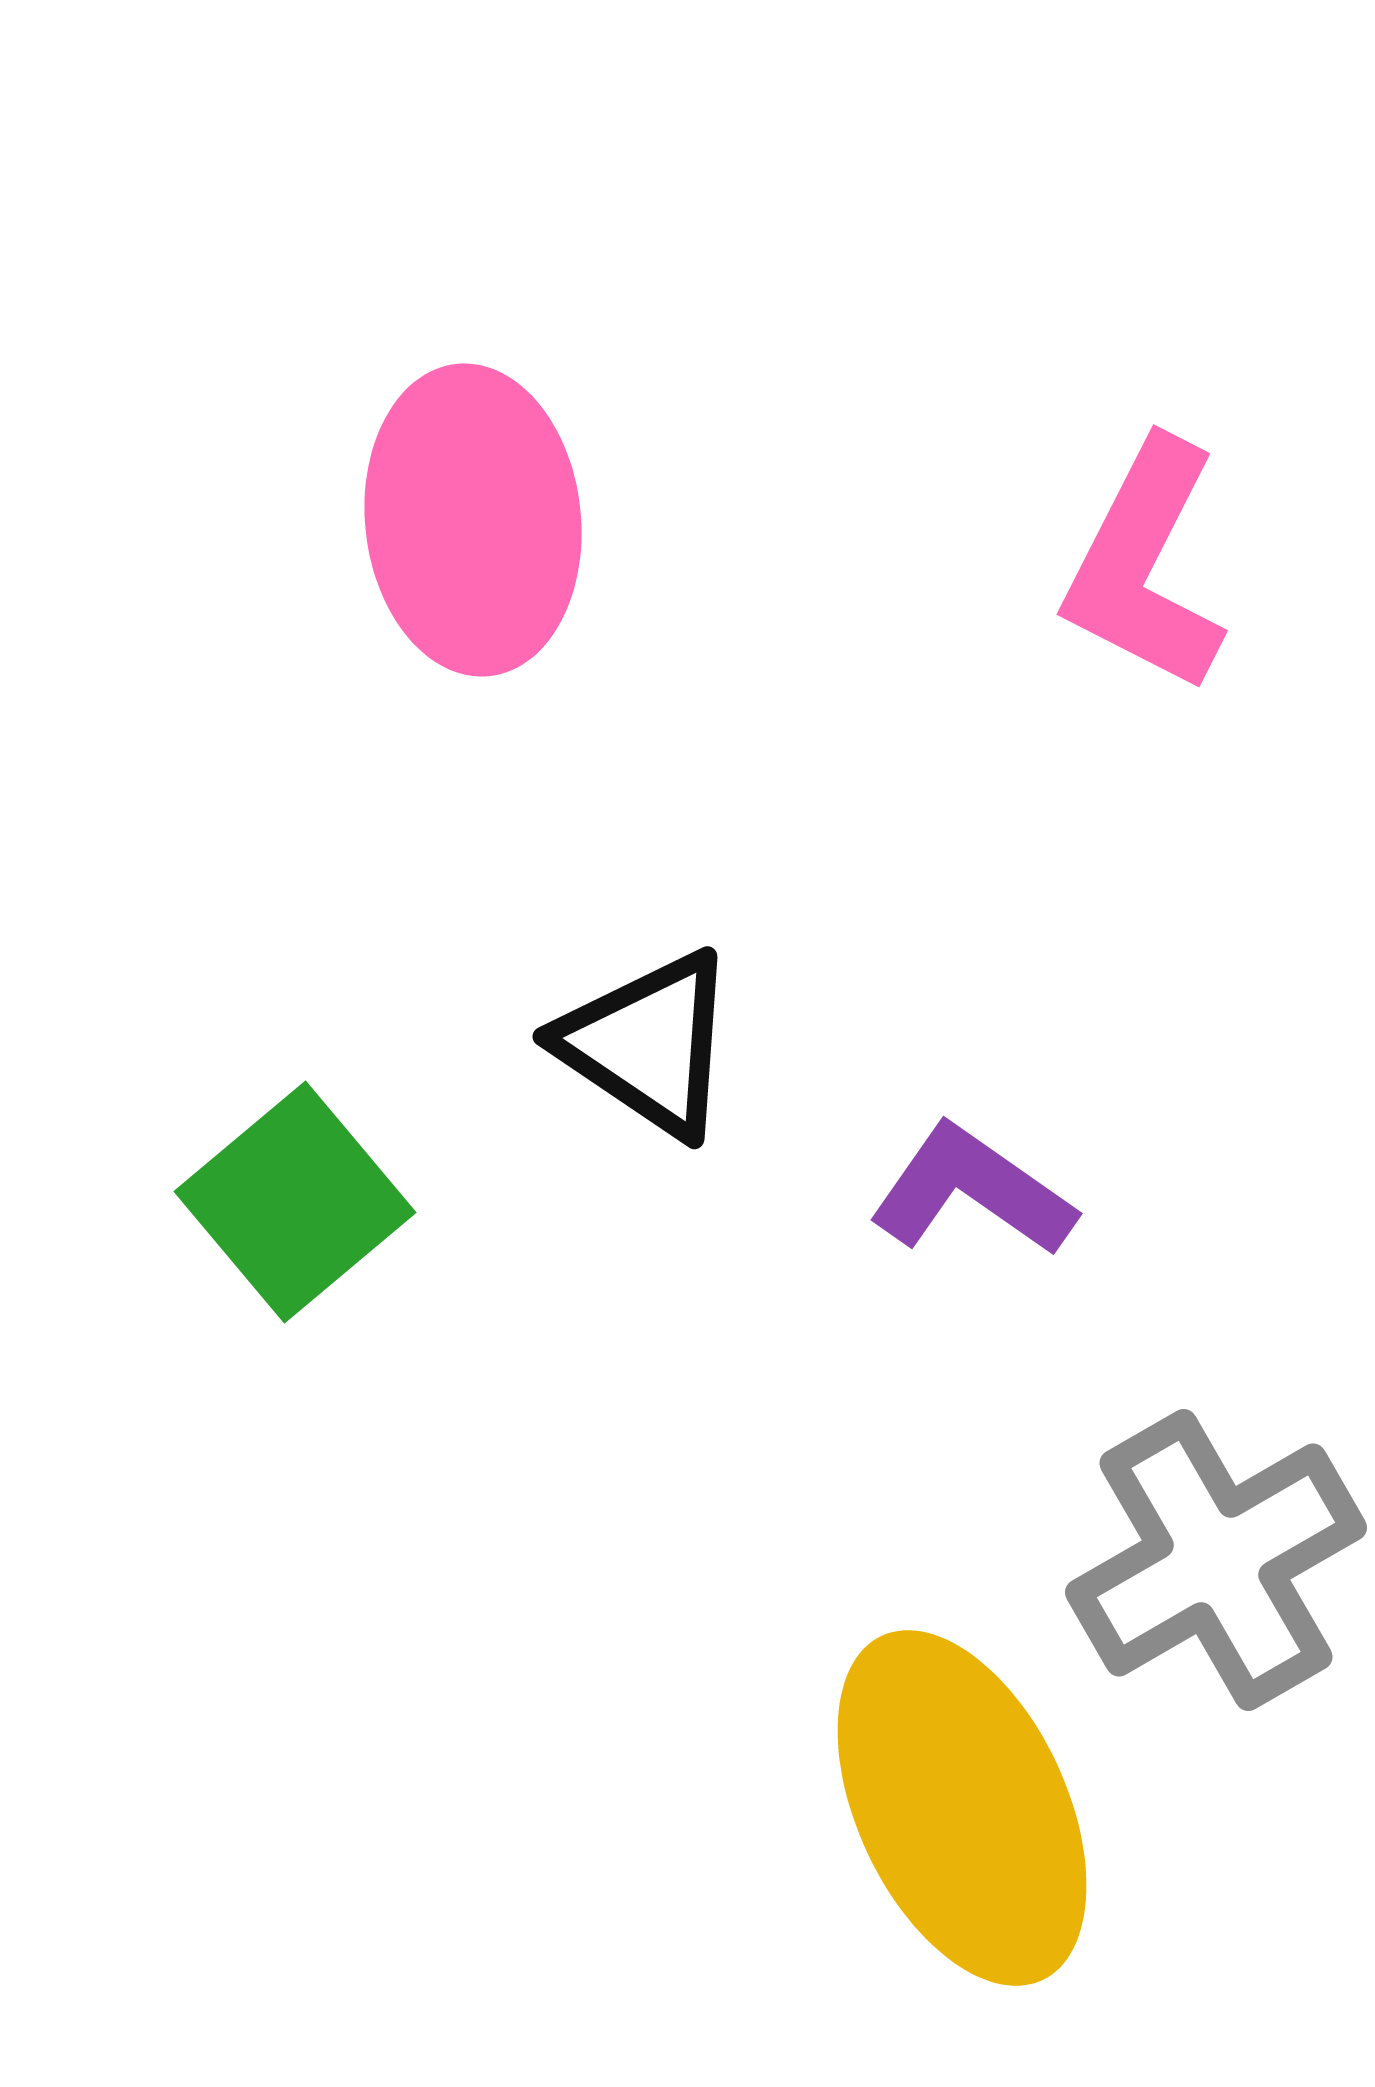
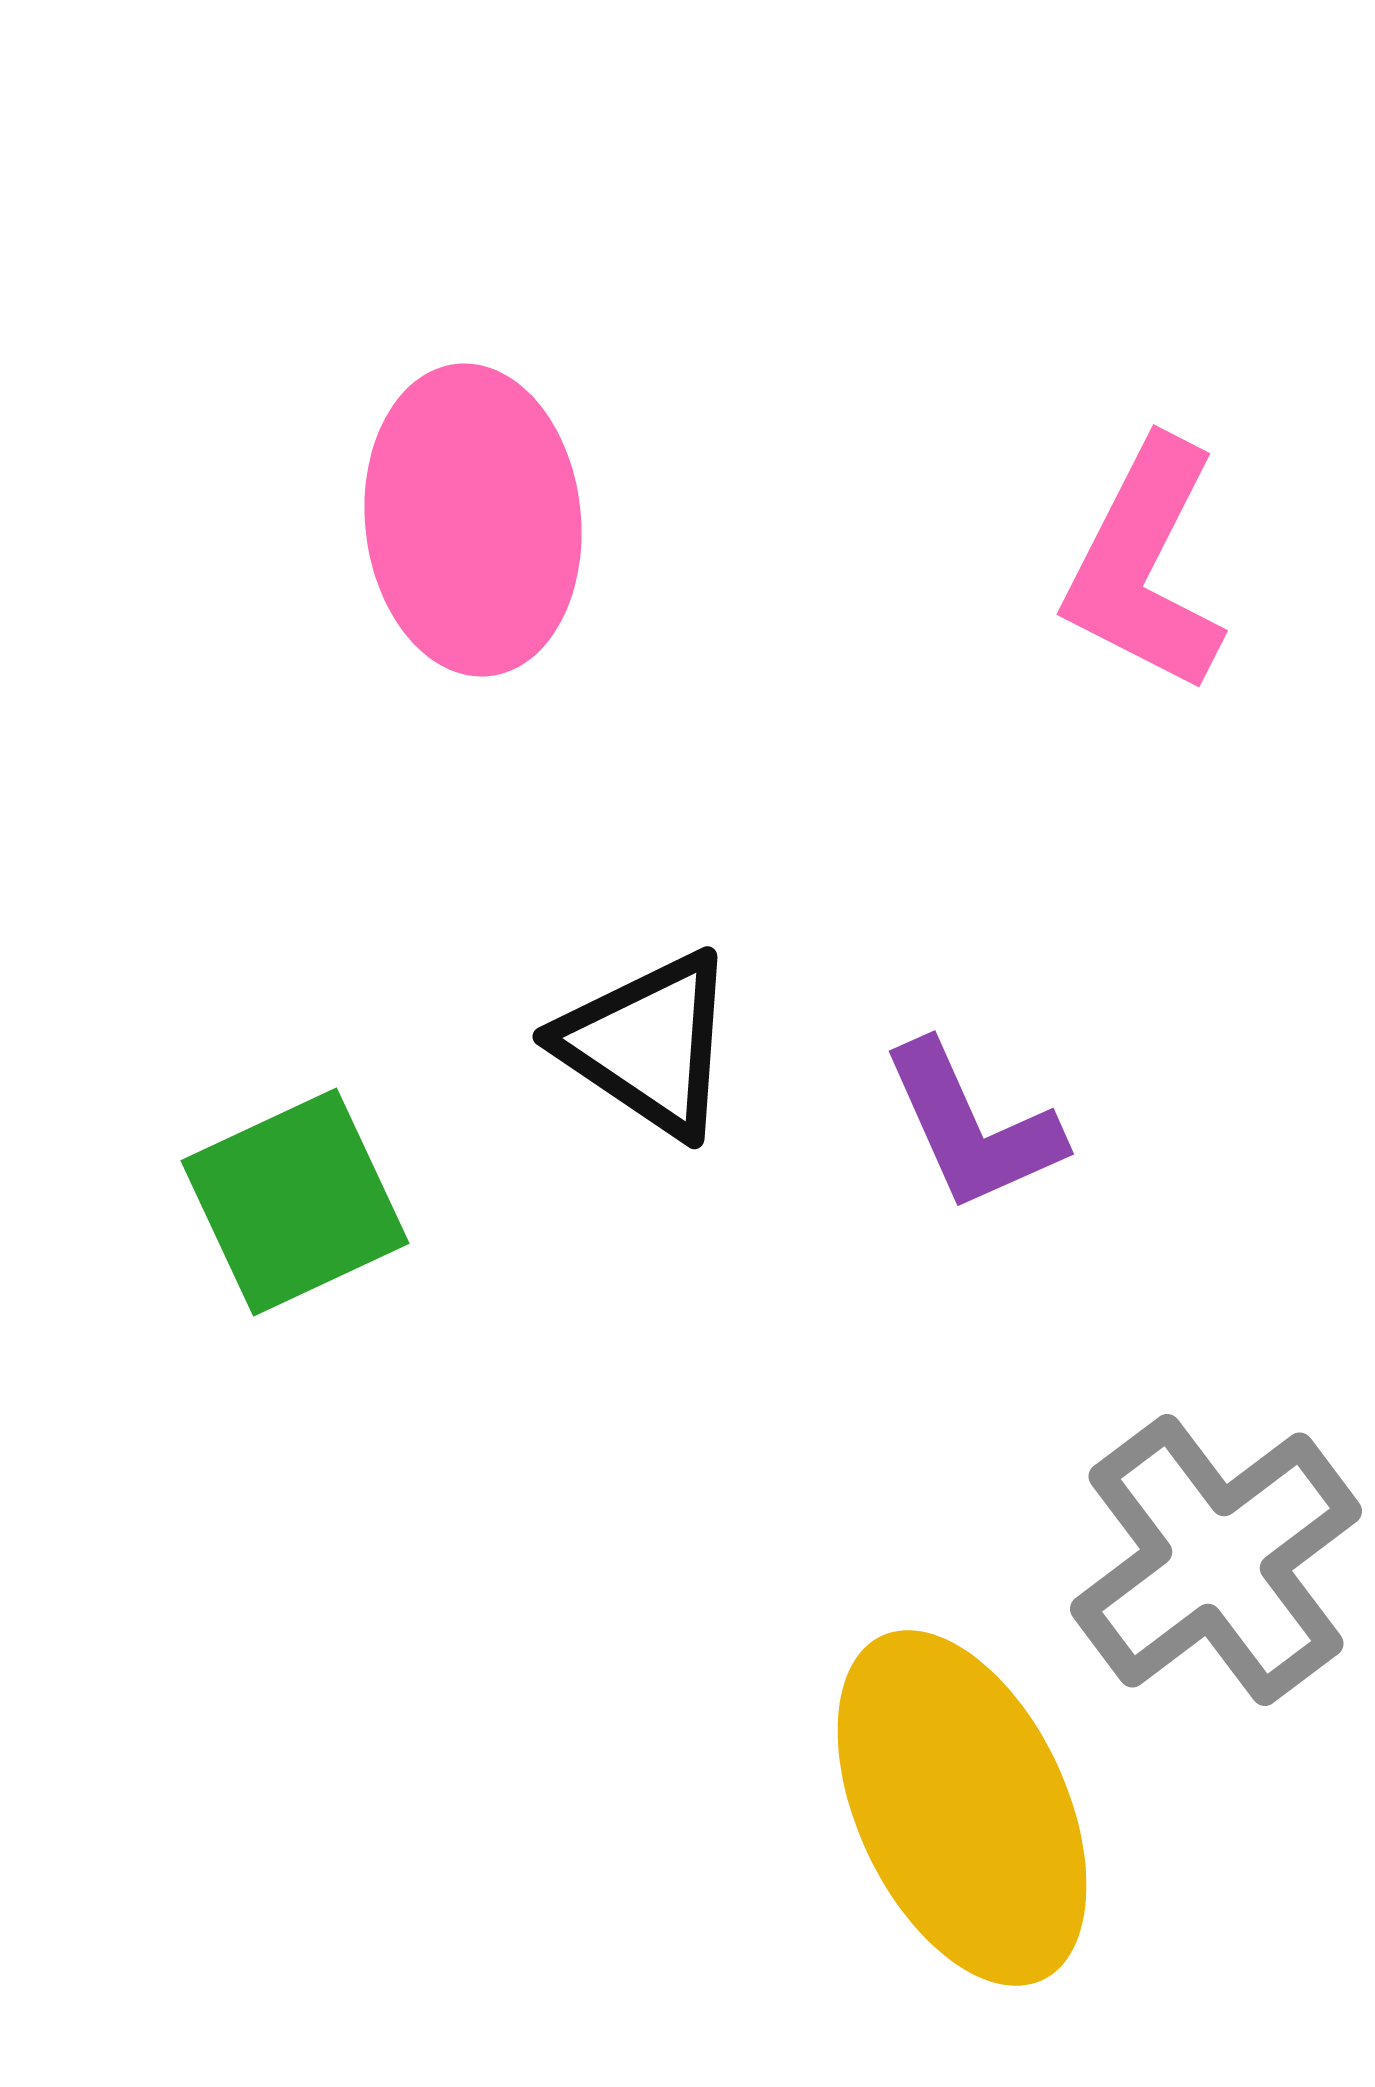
purple L-shape: moved 64 px up; rotated 149 degrees counterclockwise
green square: rotated 15 degrees clockwise
gray cross: rotated 7 degrees counterclockwise
